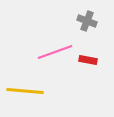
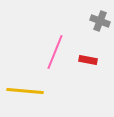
gray cross: moved 13 px right
pink line: rotated 48 degrees counterclockwise
